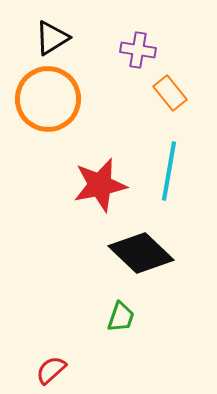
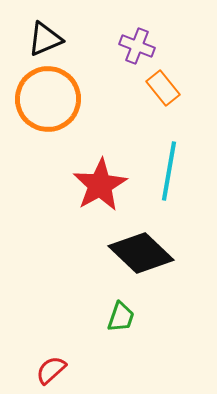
black triangle: moved 7 px left, 1 px down; rotated 9 degrees clockwise
purple cross: moved 1 px left, 4 px up; rotated 12 degrees clockwise
orange rectangle: moved 7 px left, 5 px up
red star: rotated 18 degrees counterclockwise
